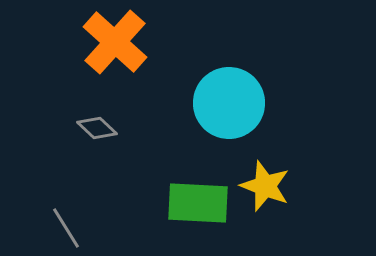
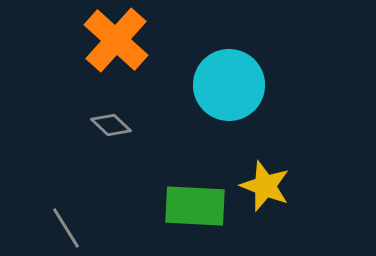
orange cross: moved 1 px right, 2 px up
cyan circle: moved 18 px up
gray diamond: moved 14 px right, 3 px up
green rectangle: moved 3 px left, 3 px down
